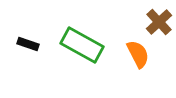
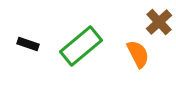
green rectangle: moved 1 px left, 1 px down; rotated 69 degrees counterclockwise
